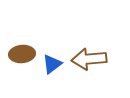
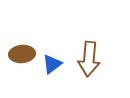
brown arrow: rotated 80 degrees counterclockwise
